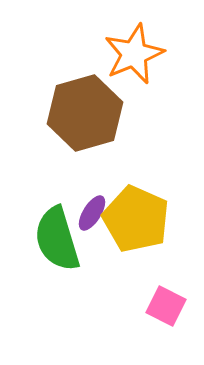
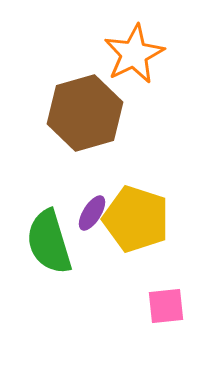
orange star: rotated 4 degrees counterclockwise
yellow pentagon: rotated 6 degrees counterclockwise
green semicircle: moved 8 px left, 3 px down
pink square: rotated 33 degrees counterclockwise
